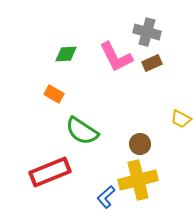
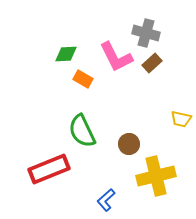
gray cross: moved 1 px left, 1 px down
brown rectangle: rotated 18 degrees counterclockwise
orange rectangle: moved 29 px right, 15 px up
yellow trapezoid: rotated 15 degrees counterclockwise
green semicircle: rotated 32 degrees clockwise
brown circle: moved 11 px left
red rectangle: moved 1 px left, 3 px up
yellow cross: moved 18 px right, 4 px up
blue L-shape: moved 3 px down
